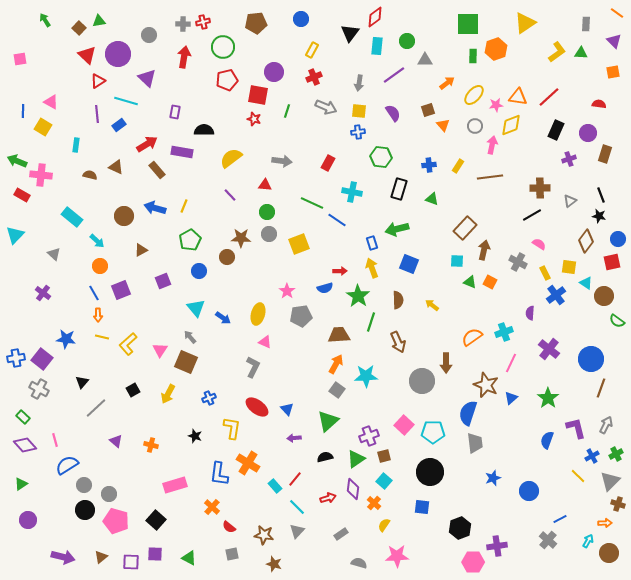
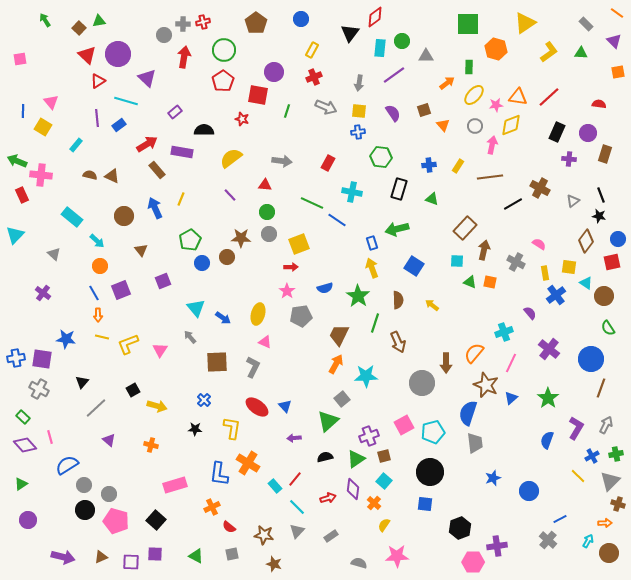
brown pentagon at (256, 23): rotated 30 degrees counterclockwise
gray rectangle at (586, 24): rotated 48 degrees counterclockwise
gray circle at (149, 35): moved 15 px right
green circle at (407, 41): moved 5 px left
cyan rectangle at (377, 46): moved 3 px right, 2 px down
green circle at (223, 47): moved 1 px right, 3 px down
orange hexagon at (496, 49): rotated 25 degrees counterclockwise
yellow L-shape at (557, 52): moved 8 px left
green rectangle at (473, 56): moved 4 px left, 11 px down
gray triangle at (425, 60): moved 1 px right, 4 px up
orange square at (613, 72): moved 5 px right
red pentagon at (227, 80): moved 4 px left, 1 px down; rotated 20 degrees counterclockwise
pink triangle at (51, 102): rotated 21 degrees clockwise
brown square at (428, 110): moved 4 px left
purple rectangle at (175, 112): rotated 40 degrees clockwise
purple line at (97, 114): moved 4 px down
red star at (254, 119): moved 12 px left
black rectangle at (556, 130): moved 1 px right, 2 px down
cyan rectangle at (76, 145): rotated 32 degrees clockwise
purple cross at (569, 159): rotated 24 degrees clockwise
brown triangle at (116, 167): moved 4 px left, 9 px down
brown cross at (540, 188): rotated 30 degrees clockwise
red rectangle at (22, 195): rotated 35 degrees clockwise
gray triangle at (570, 201): moved 3 px right
yellow line at (184, 206): moved 3 px left, 7 px up
blue arrow at (155, 208): rotated 50 degrees clockwise
black line at (532, 215): moved 19 px left, 11 px up
brown triangle at (141, 250): rotated 40 degrees counterclockwise
gray cross at (518, 262): moved 2 px left
blue square at (409, 264): moved 5 px right, 2 px down; rotated 12 degrees clockwise
blue circle at (199, 271): moved 3 px right, 8 px up
red arrow at (340, 271): moved 49 px left, 4 px up
yellow rectangle at (545, 273): rotated 16 degrees clockwise
orange square at (490, 282): rotated 16 degrees counterclockwise
purple semicircle at (530, 313): rotated 136 degrees clockwise
green semicircle at (617, 321): moved 9 px left, 7 px down; rotated 21 degrees clockwise
green line at (371, 322): moved 4 px right, 1 px down
brown trapezoid at (339, 335): rotated 60 degrees counterclockwise
orange semicircle at (472, 337): moved 2 px right, 16 px down; rotated 15 degrees counterclockwise
yellow L-shape at (128, 344): rotated 20 degrees clockwise
purple square at (42, 359): rotated 30 degrees counterclockwise
brown square at (186, 362): moved 31 px right; rotated 25 degrees counterclockwise
gray circle at (422, 381): moved 2 px down
gray square at (337, 390): moved 5 px right, 9 px down; rotated 14 degrees clockwise
yellow arrow at (168, 394): moved 11 px left, 12 px down; rotated 102 degrees counterclockwise
blue cross at (209, 398): moved 5 px left, 2 px down; rotated 24 degrees counterclockwise
blue triangle at (287, 409): moved 2 px left, 3 px up
pink square at (404, 425): rotated 18 degrees clockwise
purple L-shape at (576, 428): rotated 45 degrees clockwise
cyan pentagon at (433, 432): rotated 15 degrees counterclockwise
black star at (195, 436): moved 7 px up; rotated 16 degrees counterclockwise
pink line at (55, 440): moved 5 px left, 3 px up
purple triangle at (116, 441): moved 7 px left, 1 px up
green cross at (616, 454): rotated 16 degrees clockwise
orange cross at (212, 507): rotated 21 degrees clockwise
blue square at (422, 507): moved 3 px right, 3 px up
gray rectangle at (341, 534): moved 10 px left, 2 px down
brown triangle at (101, 557): rotated 16 degrees clockwise
green triangle at (189, 558): moved 7 px right, 2 px up
